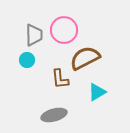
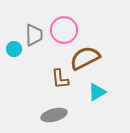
cyan circle: moved 13 px left, 11 px up
